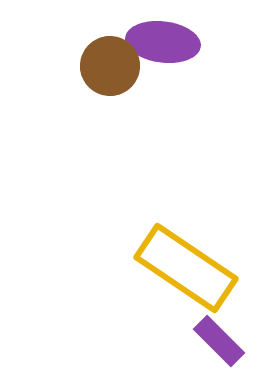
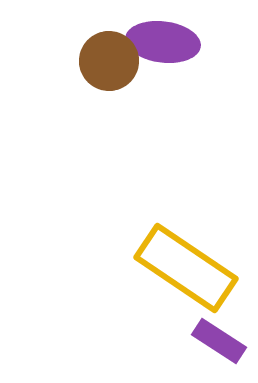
brown circle: moved 1 px left, 5 px up
purple rectangle: rotated 12 degrees counterclockwise
